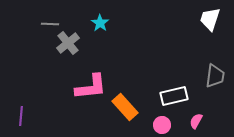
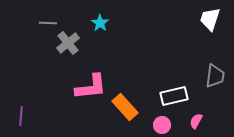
gray line: moved 2 px left, 1 px up
